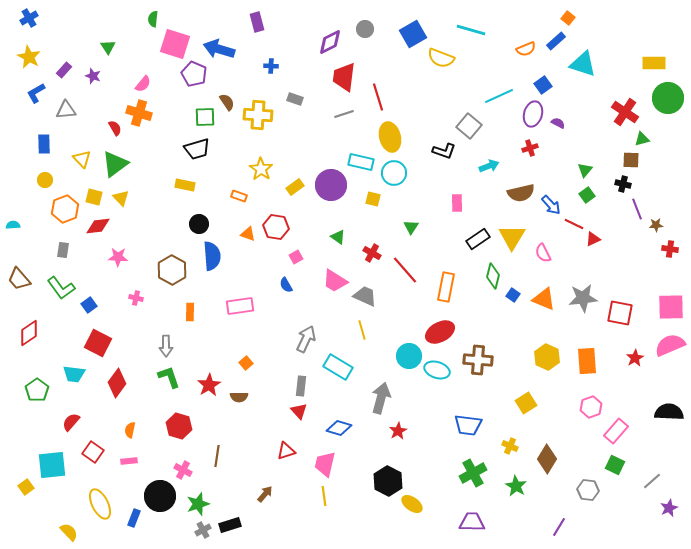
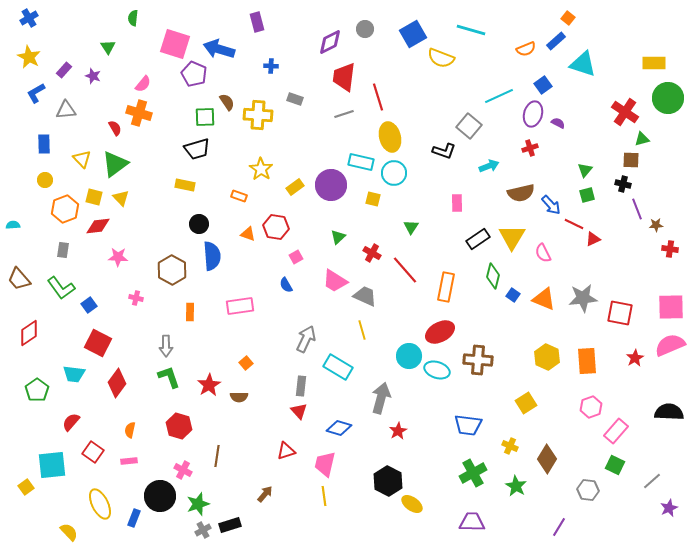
green semicircle at (153, 19): moved 20 px left, 1 px up
green square at (587, 195): rotated 21 degrees clockwise
green triangle at (338, 237): rotated 42 degrees clockwise
